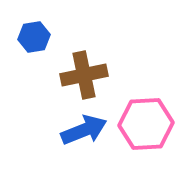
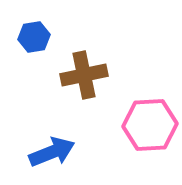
pink hexagon: moved 4 px right, 1 px down
blue arrow: moved 32 px left, 22 px down
